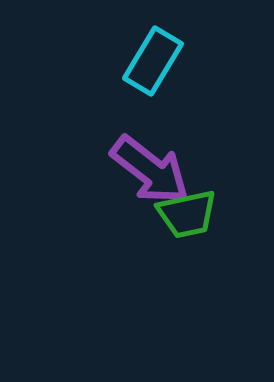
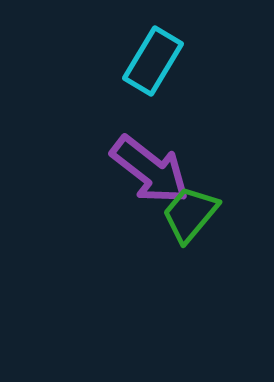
green trapezoid: moved 3 px right; rotated 142 degrees clockwise
